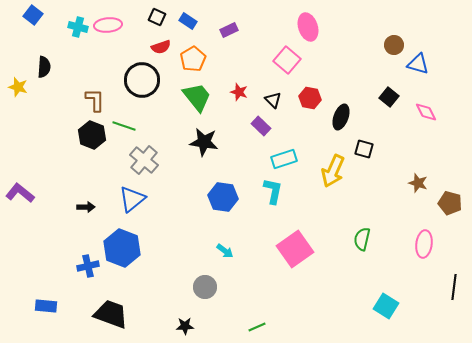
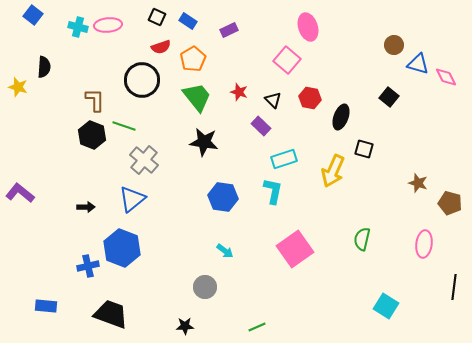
pink diamond at (426, 112): moved 20 px right, 35 px up
